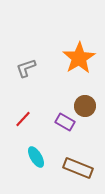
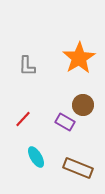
gray L-shape: moved 1 px right, 2 px up; rotated 70 degrees counterclockwise
brown circle: moved 2 px left, 1 px up
